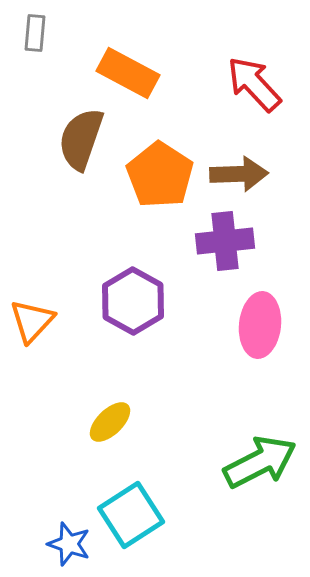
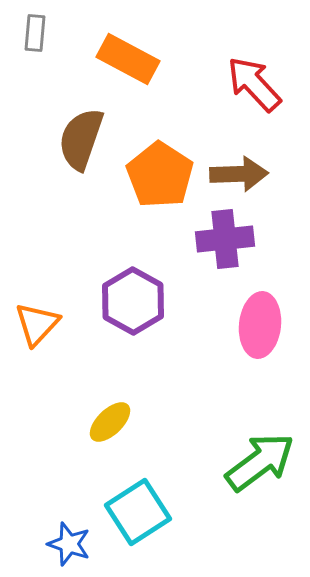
orange rectangle: moved 14 px up
purple cross: moved 2 px up
orange triangle: moved 5 px right, 3 px down
green arrow: rotated 10 degrees counterclockwise
cyan square: moved 7 px right, 3 px up
